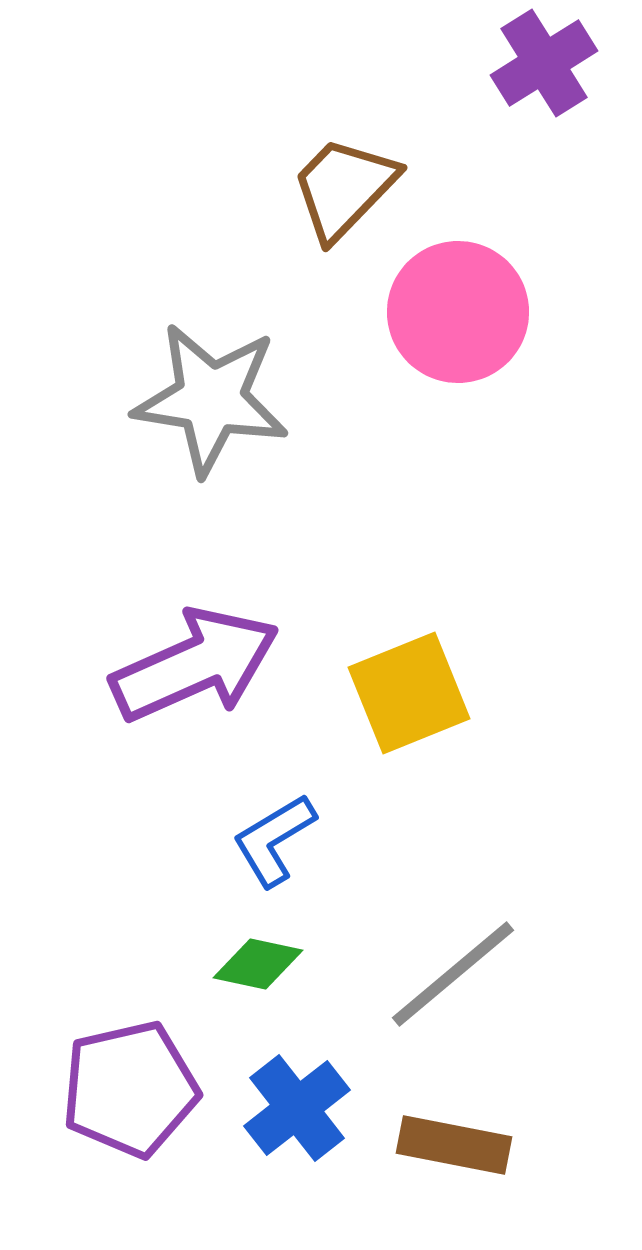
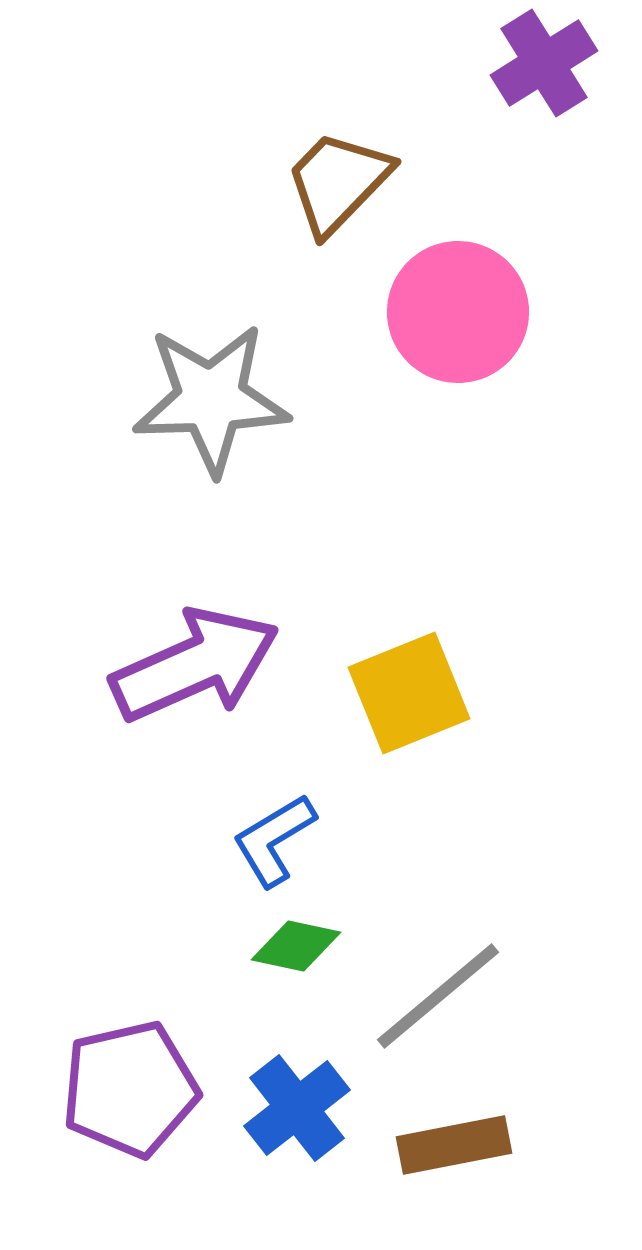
brown trapezoid: moved 6 px left, 6 px up
gray star: rotated 11 degrees counterclockwise
green diamond: moved 38 px right, 18 px up
gray line: moved 15 px left, 22 px down
brown rectangle: rotated 22 degrees counterclockwise
